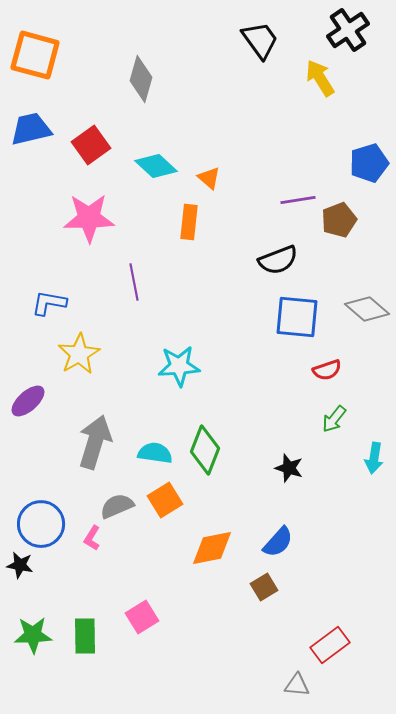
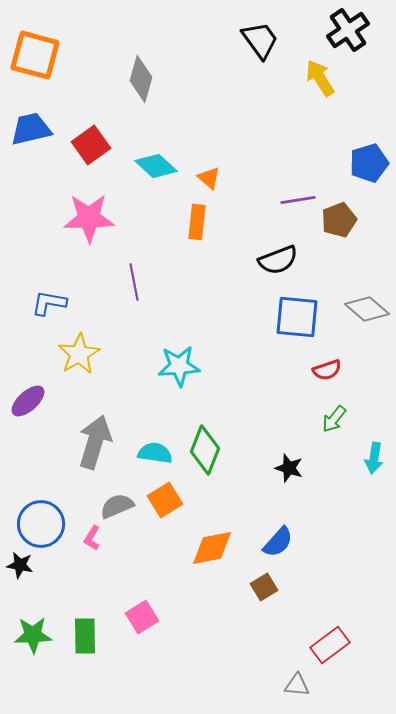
orange rectangle at (189, 222): moved 8 px right
